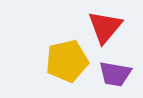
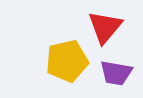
purple trapezoid: moved 1 px right, 1 px up
